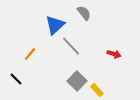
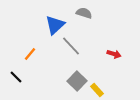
gray semicircle: rotated 35 degrees counterclockwise
black line: moved 2 px up
